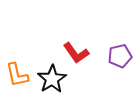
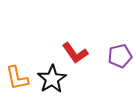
red L-shape: moved 1 px left
orange L-shape: moved 3 px down
